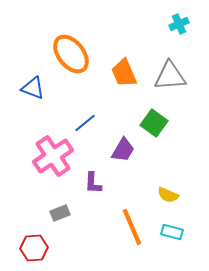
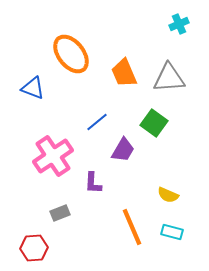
gray triangle: moved 1 px left, 2 px down
blue line: moved 12 px right, 1 px up
